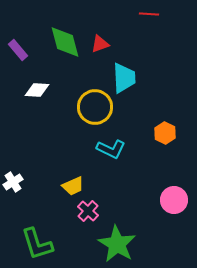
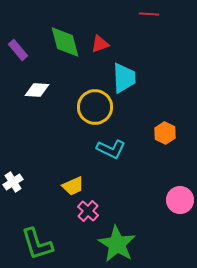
pink circle: moved 6 px right
